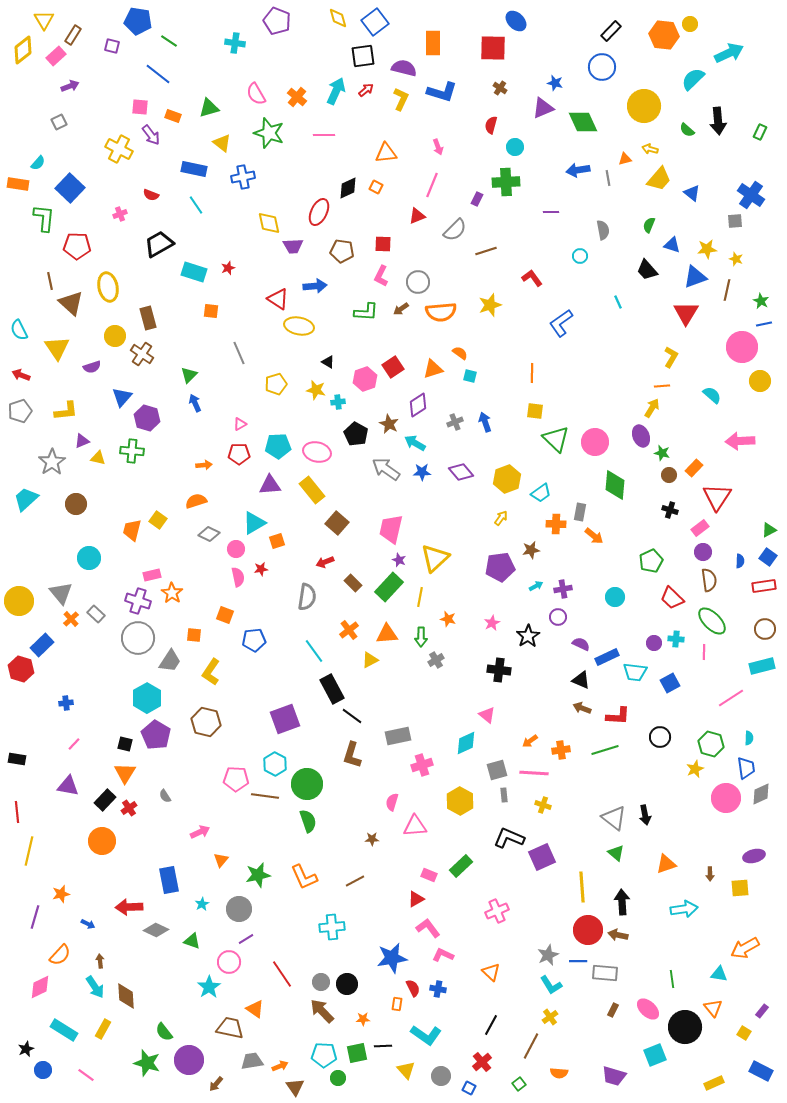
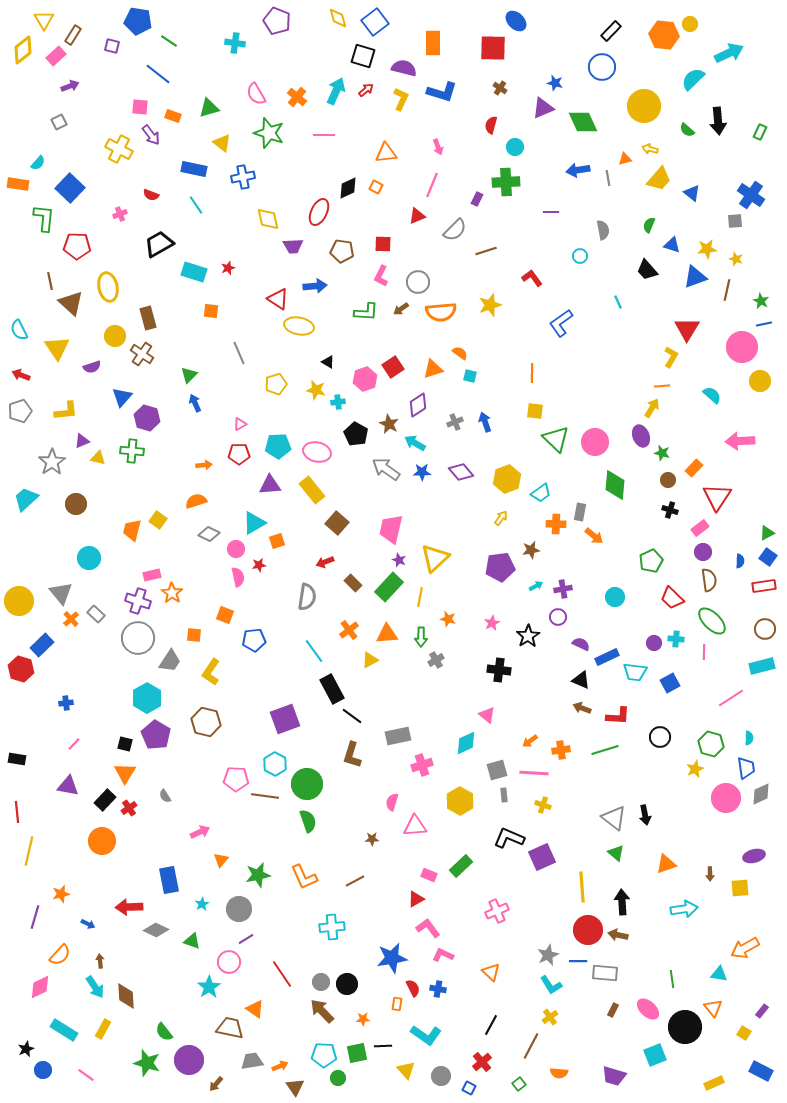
black square at (363, 56): rotated 25 degrees clockwise
yellow diamond at (269, 223): moved 1 px left, 4 px up
red triangle at (686, 313): moved 1 px right, 16 px down
brown circle at (669, 475): moved 1 px left, 5 px down
green triangle at (769, 530): moved 2 px left, 3 px down
red star at (261, 569): moved 2 px left, 4 px up
